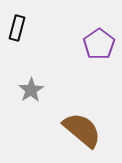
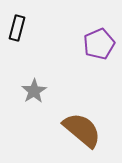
purple pentagon: rotated 12 degrees clockwise
gray star: moved 3 px right, 1 px down
